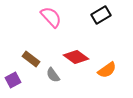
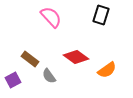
black rectangle: rotated 42 degrees counterclockwise
brown rectangle: moved 1 px left
gray semicircle: moved 4 px left, 1 px down
